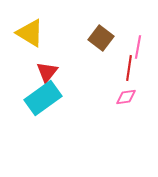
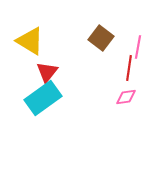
yellow triangle: moved 8 px down
